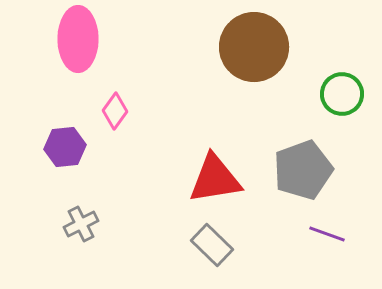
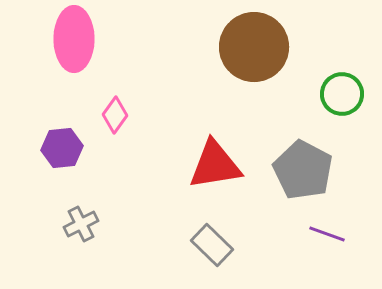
pink ellipse: moved 4 px left
pink diamond: moved 4 px down
purple hexagon: moved 3 px left, 1 px down
gray pentagon: rotated 24 degrees counterclockwise
red triangle: moved 14 px up
